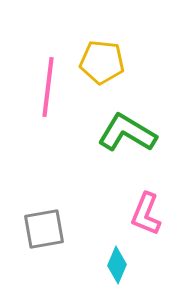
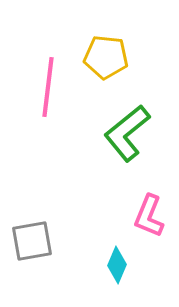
yellow pentagon: moved 4 px right, 5 px up
green L-shape: rotated 70 degrees counterclockwise
pink L-shape: moved 3 px right, 2 px down
gray square: moved 12 px left, 12 px down
